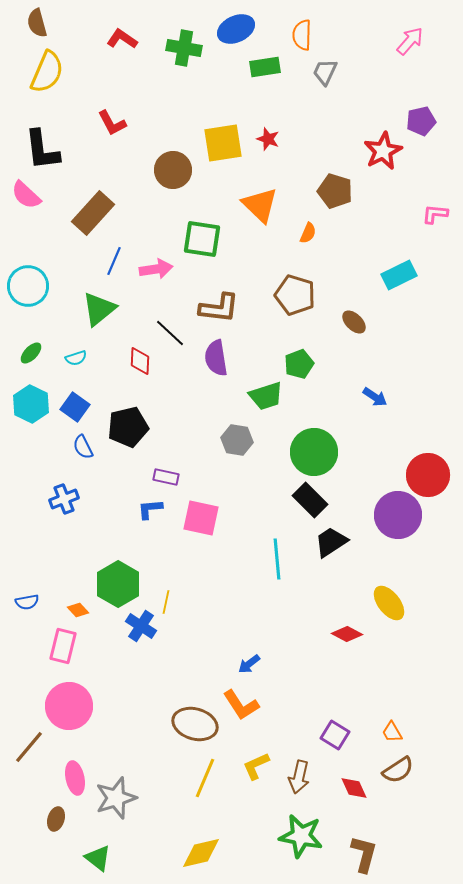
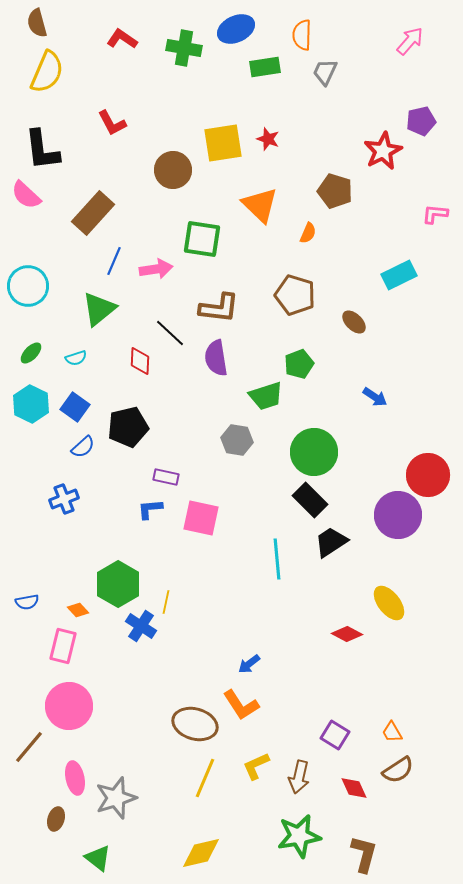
blue semicircle at (83, 447): rotated 105 degrees counterclockwise
green star at (301, 836): moved 2 px left; rotated 21 degrees counterclockwise
